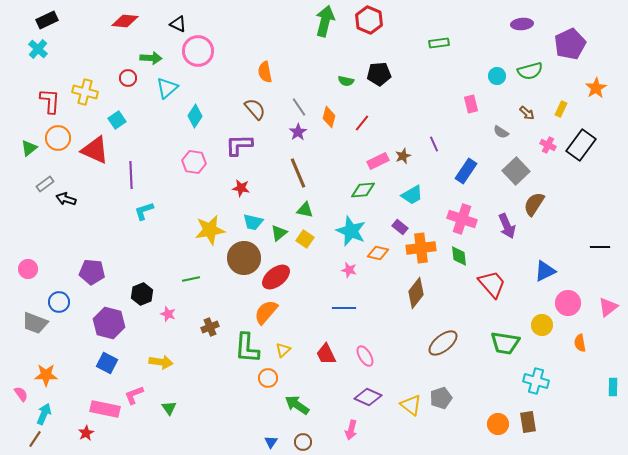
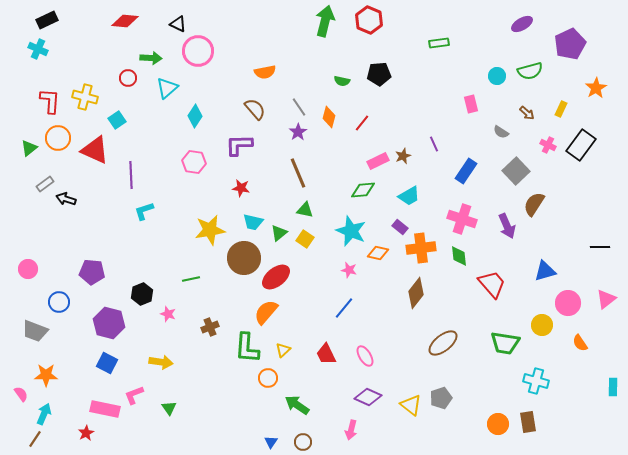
purple ellipse at (522, 24): rotated 25 degrees counterclockwise
cyan cross at (38, 49): rotated 18 degrees counterclockwise
orange semicircle at (265, 72): rotated 90 degrees counterclockwise
green semicircle at (346, 81): moved 4 px left
yellow cross at (85, 92): moved 5 px down
cyan trapezoid at (412, 195): moved 3 px left, 1 px down
blue triangle at (545, 271): rotated 10 degrees clockwise
pink triangle at (608, 307): moved 2 px left, 8 px up
blue line at (344, 308): rotated 50 degrees counterclockwise
gray trapezoid at (35, 323): moved 8 px down
orange semicircle at (580, 343): rotated 24 degrees counterclockwise
